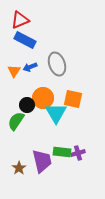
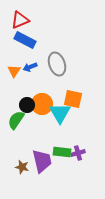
orange circle: moved 1 px left, 6 px down
cyan triangle: moved 4 px right
green semicircle: moved 1 px up
brown star: moved 3 px right, 1 px up; rotated 24 degrees counterclockwise
